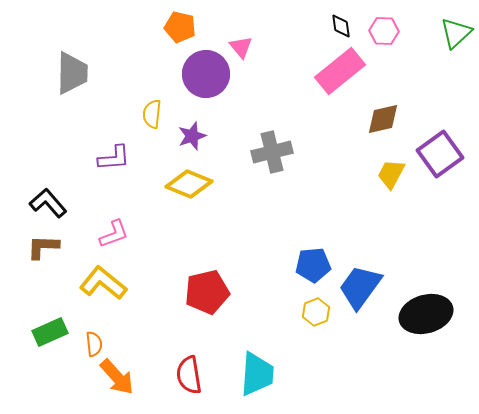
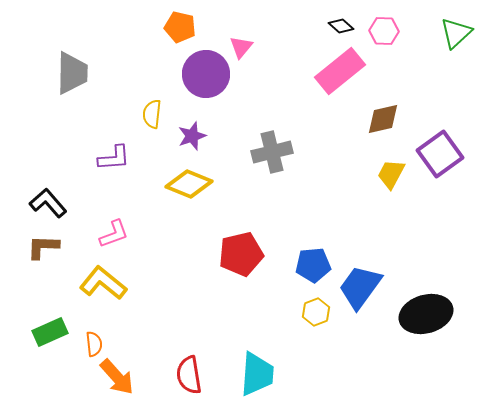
black diamond: rotated 40 degrees counterclockwise
pink triangle: rotated 20 degrees clockwise
red pentagon: moved 34 px right, 38 px up
